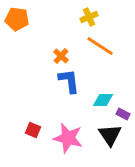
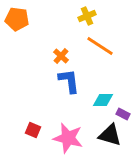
yellow cross: moved 2 px left, 1 px up
black triangle: rotated 40 degrees counterclockwise
